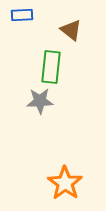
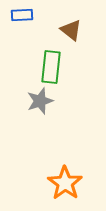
gray star: rotated 16 degrees counterclockwise
